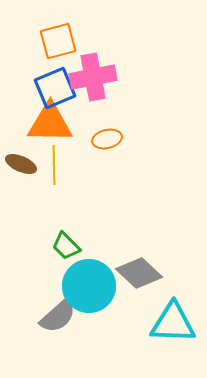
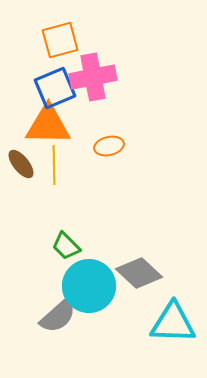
orange square: moved 2 px right, 1 px up
orange triangle: moved 2 px left, 2 px down
orange ellipse: moved 2 px right, 7 px down
brown ellipse: rotated 28 degrees clockwise
